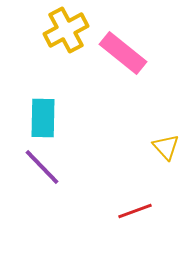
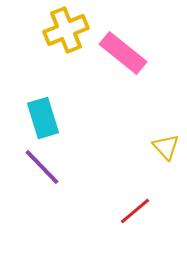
yellow cross: rotated 6 degrees clockwise
cyan rectangle: rotated 18 degrees counterclockwise
red line: rotated 20 degrees counterclockwise
